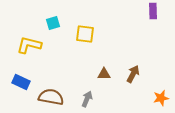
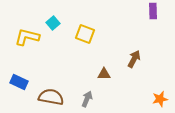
cyan square: rotated 24 degrees counterclockwise
yellow square: rotated 12 degrees clockwise
yellow L-shape: moved 2 px left, 8 px up
brown arrow: moved 1 px right, 15 px up
blue rectangle: moved 2 px left
orange star: moved 1 px left, 1 px down
